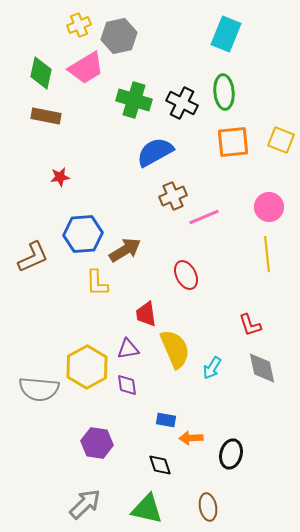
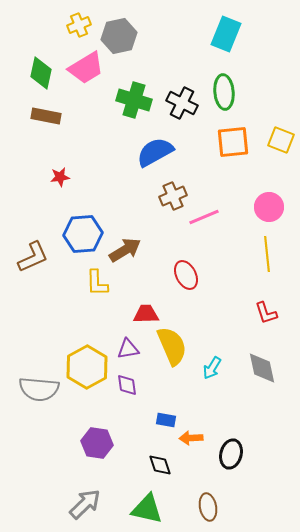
red trapezoid: rotated 96 degrees clockwise
red L-shape: moved 16 px right, 12 px up
yellow semicircle: moved 3 px left, 3 px up
